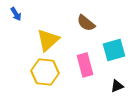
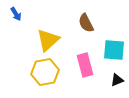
brown semicircle: rotated 24 degrees clockwise
cyan square: rotated 20 degrees clockwise
yellow hexagon: rotated 16 degrees counterclockwise
black triangle: moved 6 px up
